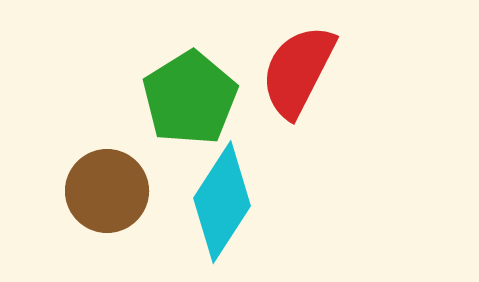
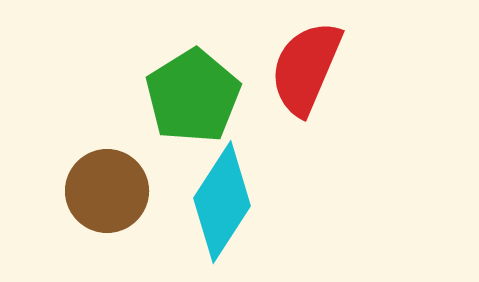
red semicircle: moved 8 px right, 3 px up; rotated 4 degrees counterclockwise
green pentagon: moved 3 px right, 2 px up
